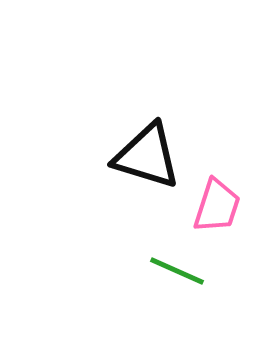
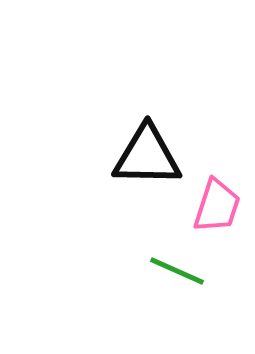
black triangle: rotated 16 degrees counterclockwise
